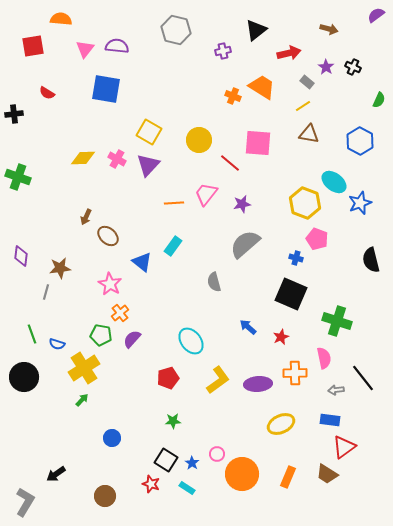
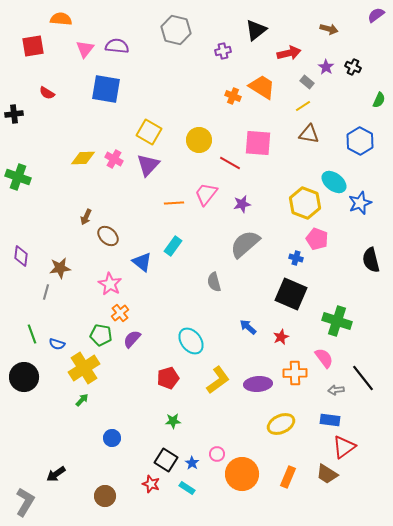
pink cross at (117, 159): moved 3 px left
red line at (230, 163): rotated 10 degrees counterclockwise
pink semicircle at (324, 358): rotated 25 degrees counterclockwise
